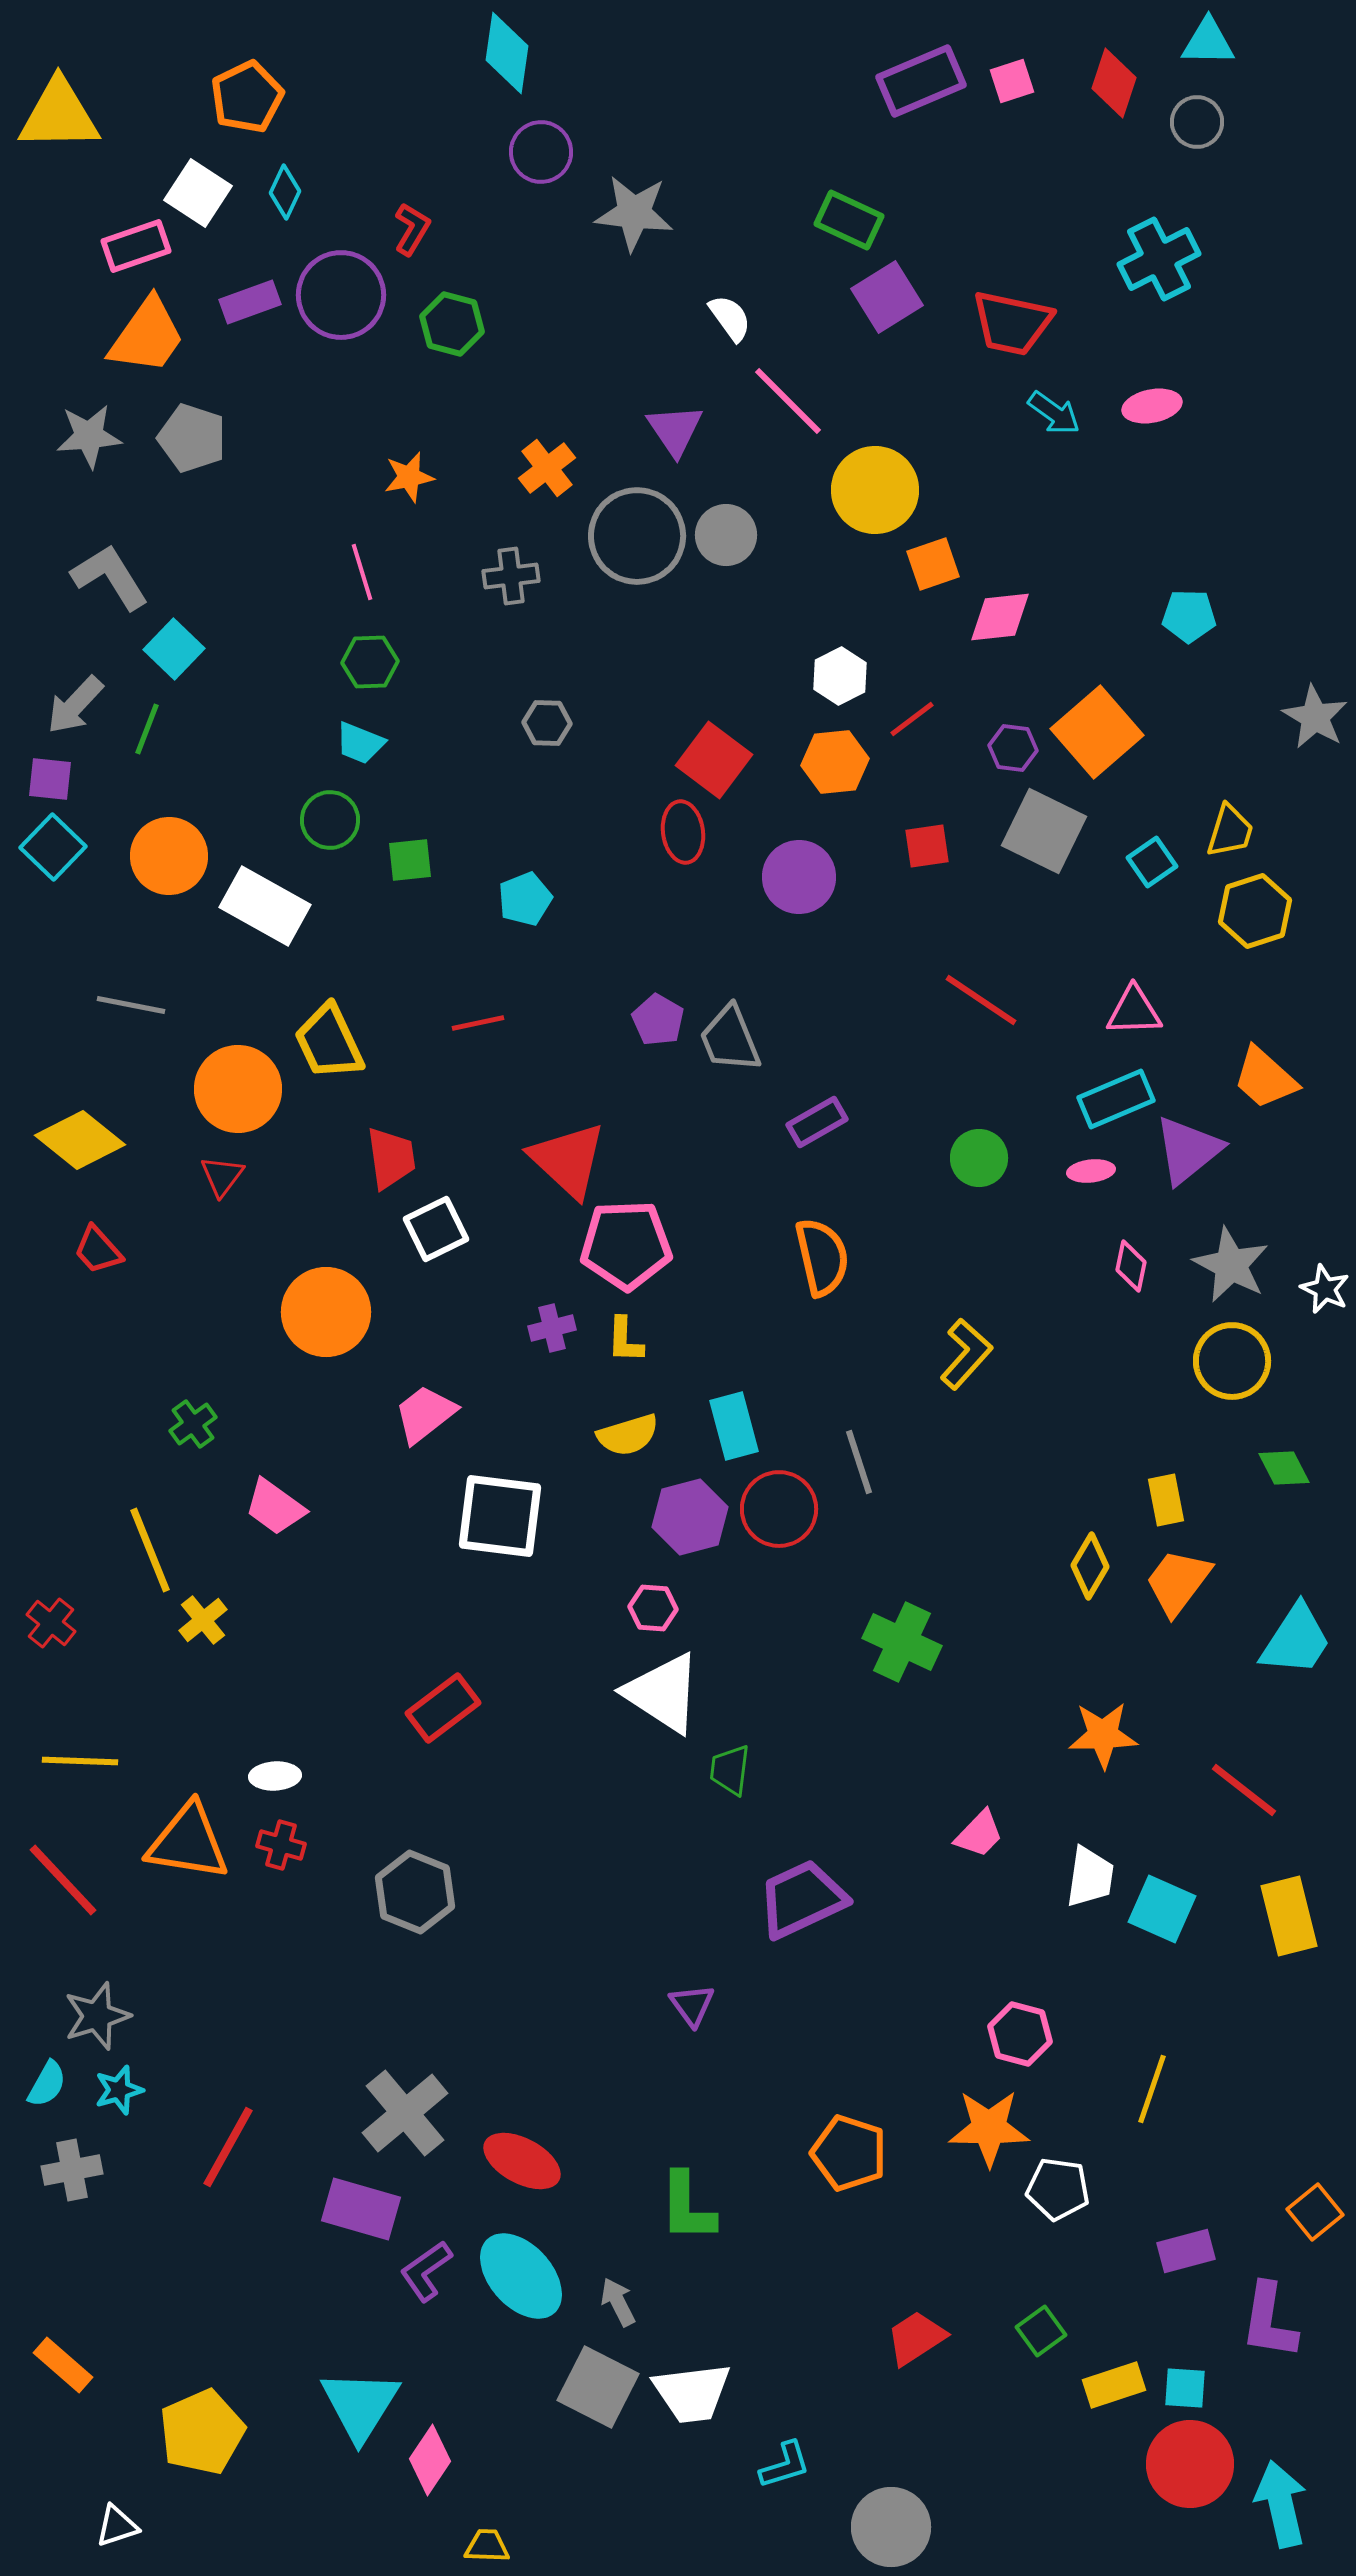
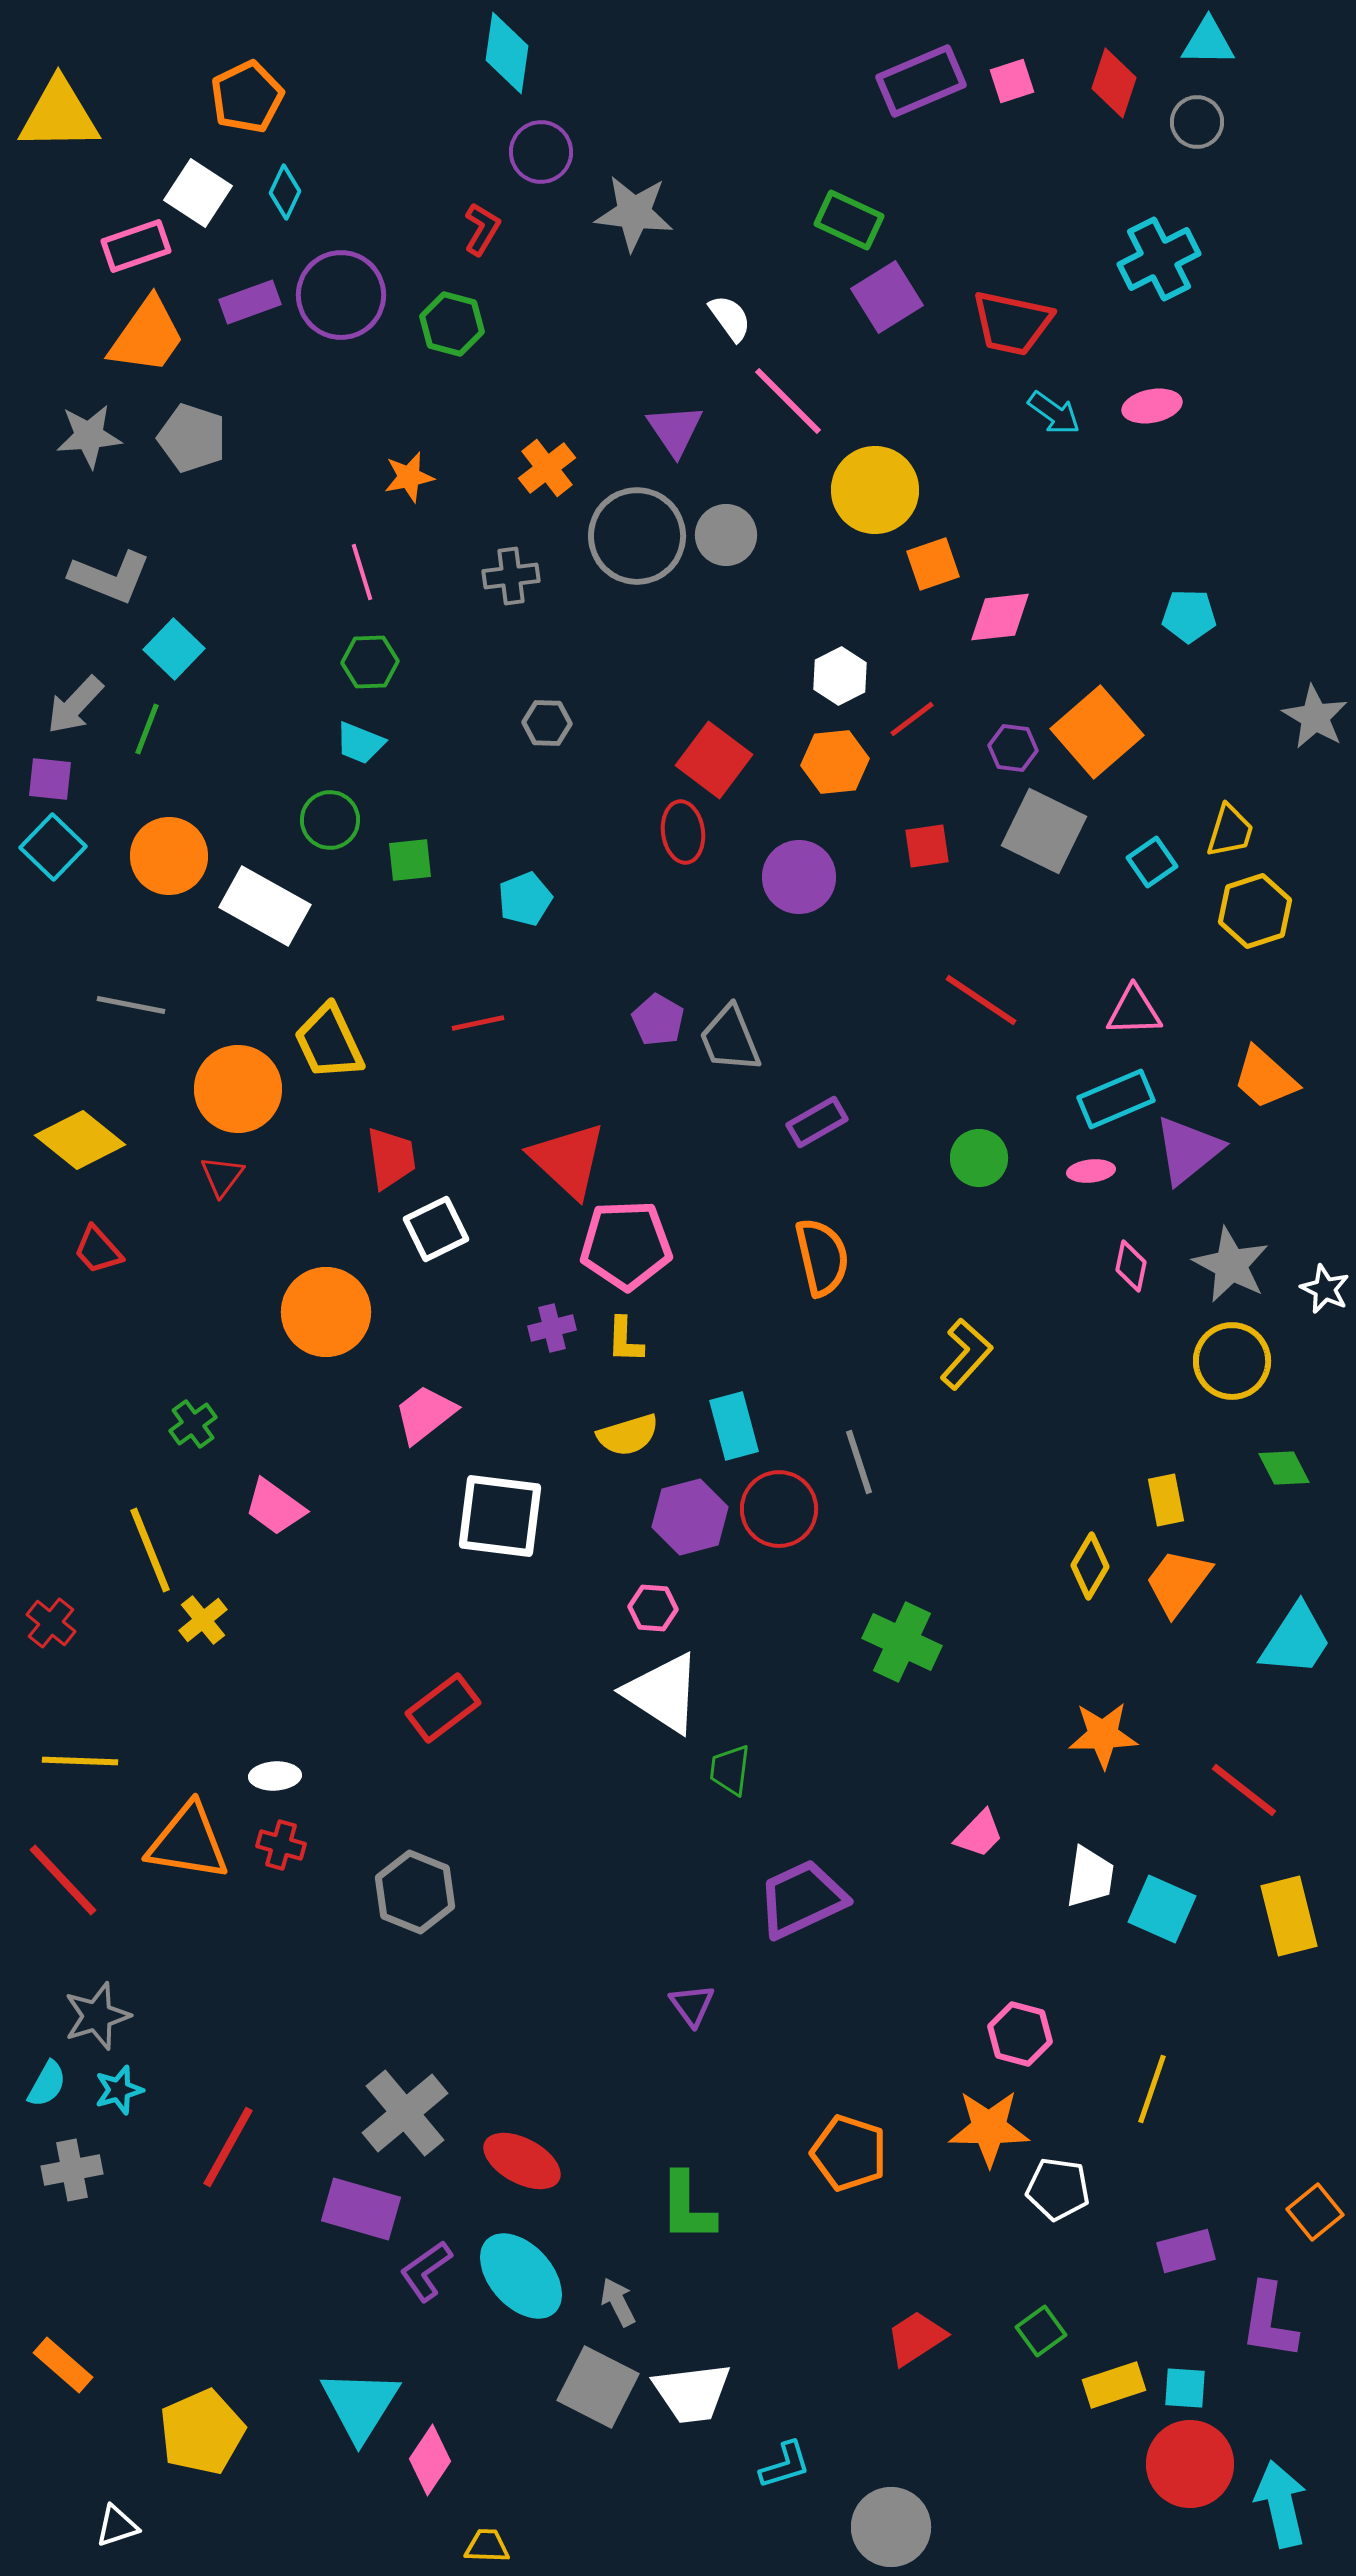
red L-shape at (412, 229): moved 70 px right
gray L-shape at (110, 577): rotated 144 degrees clockwise
